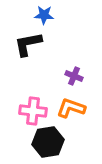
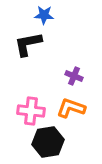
pink cross: moved 2 px left
